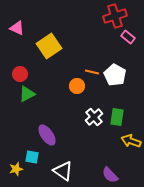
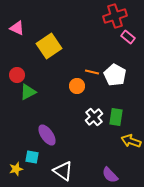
red circle: moved 3 px left, 1 px down
green triangle: moved 1 px right, 2 px up
green rectangle: moved 1 px left
